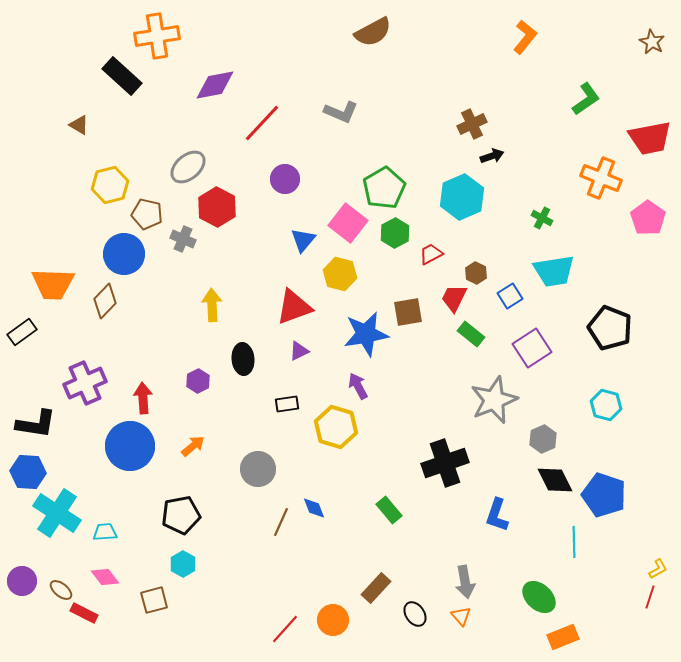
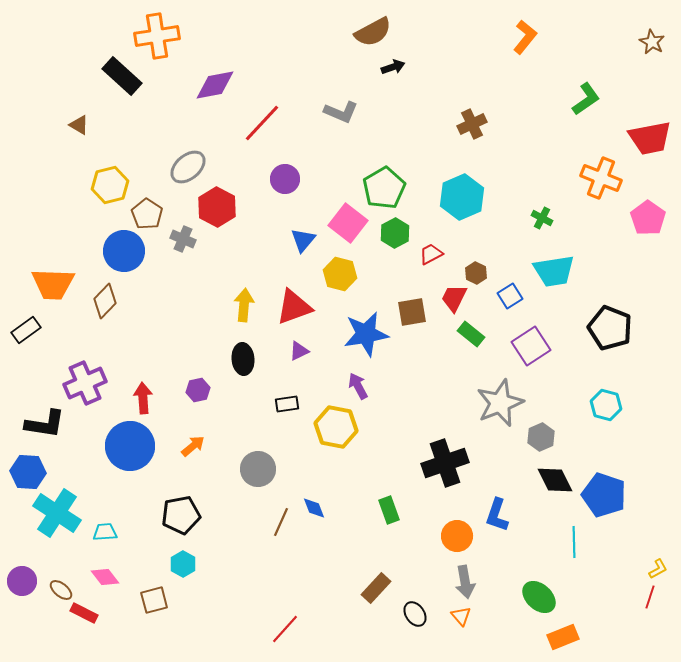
black arrow at (492, 156): moved 99 px left, 89 px up
brown pentagon at (147, 214): rotated 20 degrees clockwise
blue circle at (124, 254): moved 3 px up
yellow arrow at (212, 305): moved 32 px right; rotated 8 degrees clockwise
brown square at (408, 312): moved 4 px right
black rectangle at (22, 332): moved 4 px right, 2 px up
purple square at (532, 348): moved 1 px left, 2 px up
purple hexagon at (198, 381): moved 9 px down; rotated 15 degrees clockwise
gray star at (494, 400): moved 6 px right, 3 px down
black L-shape at (36, 424): moved 9 px right
yellow hexagon at (336, 427): rotated 6 degrees counterclockwise
gray hexagon at (543, 439): moved 2 px left, 2 px up
green rectangle at (389, 510): rotated 20 degrees clockwise
orange circle at (333, 620): moved 124 px right, 84 px up
